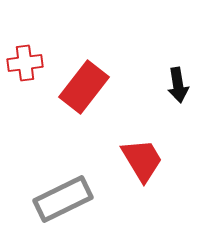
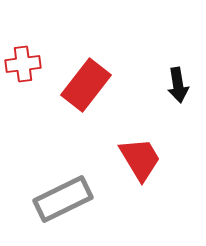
red cross: moved 2 px left, 1 px down
red rectangle: moved 2 px right, 2 px up
red trapezoid: moved 2 px left, 1 px up
